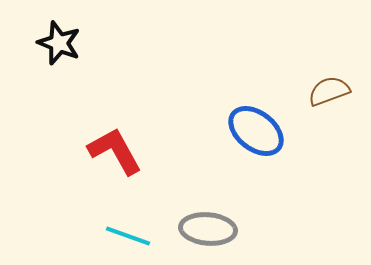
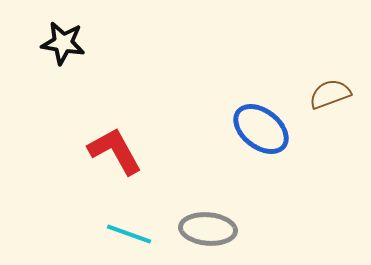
black star: moved 4 px right; rotated 12 degrees counterclockwise
brown semicircle: moved 1 px right, 3 px down
blue ellipse: moved 5 px right, 2 px up
cyan line: moved 1 px right, 2 px up
